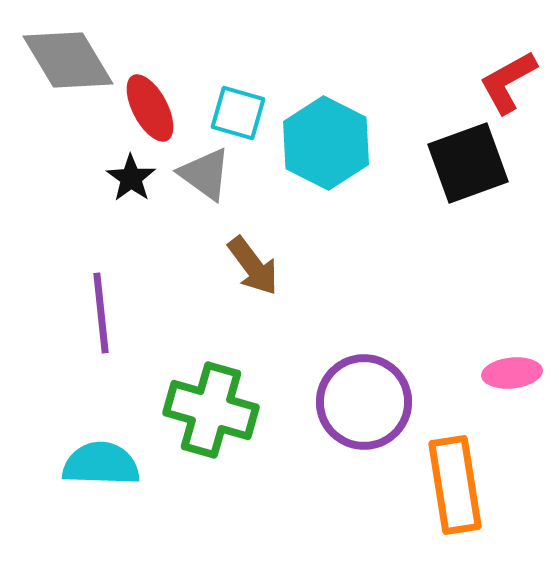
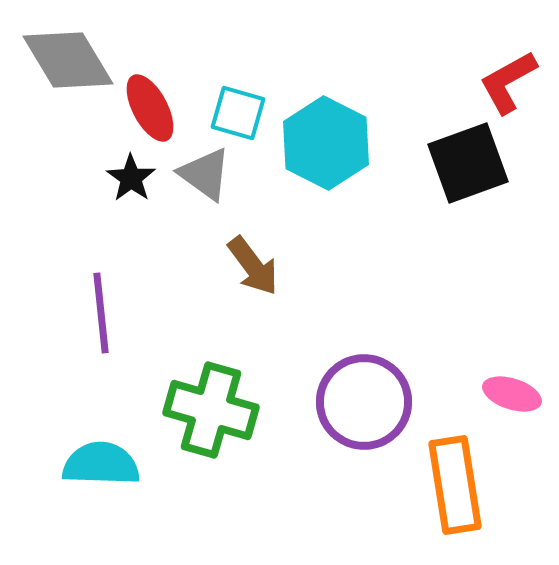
pink ellipse: moved 21 px down; rotated 24 degrees clockwise
